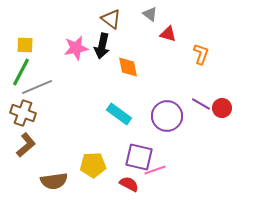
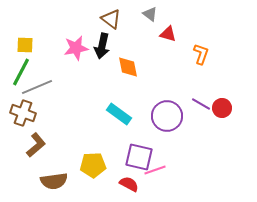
brown L-shape: moved 10 px right
